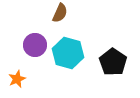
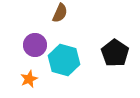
cyan hexagon: moved 4 px left, 7 px down
black pentagon: moved 2 px right, 9 px up
orange star: moved 12 px right
